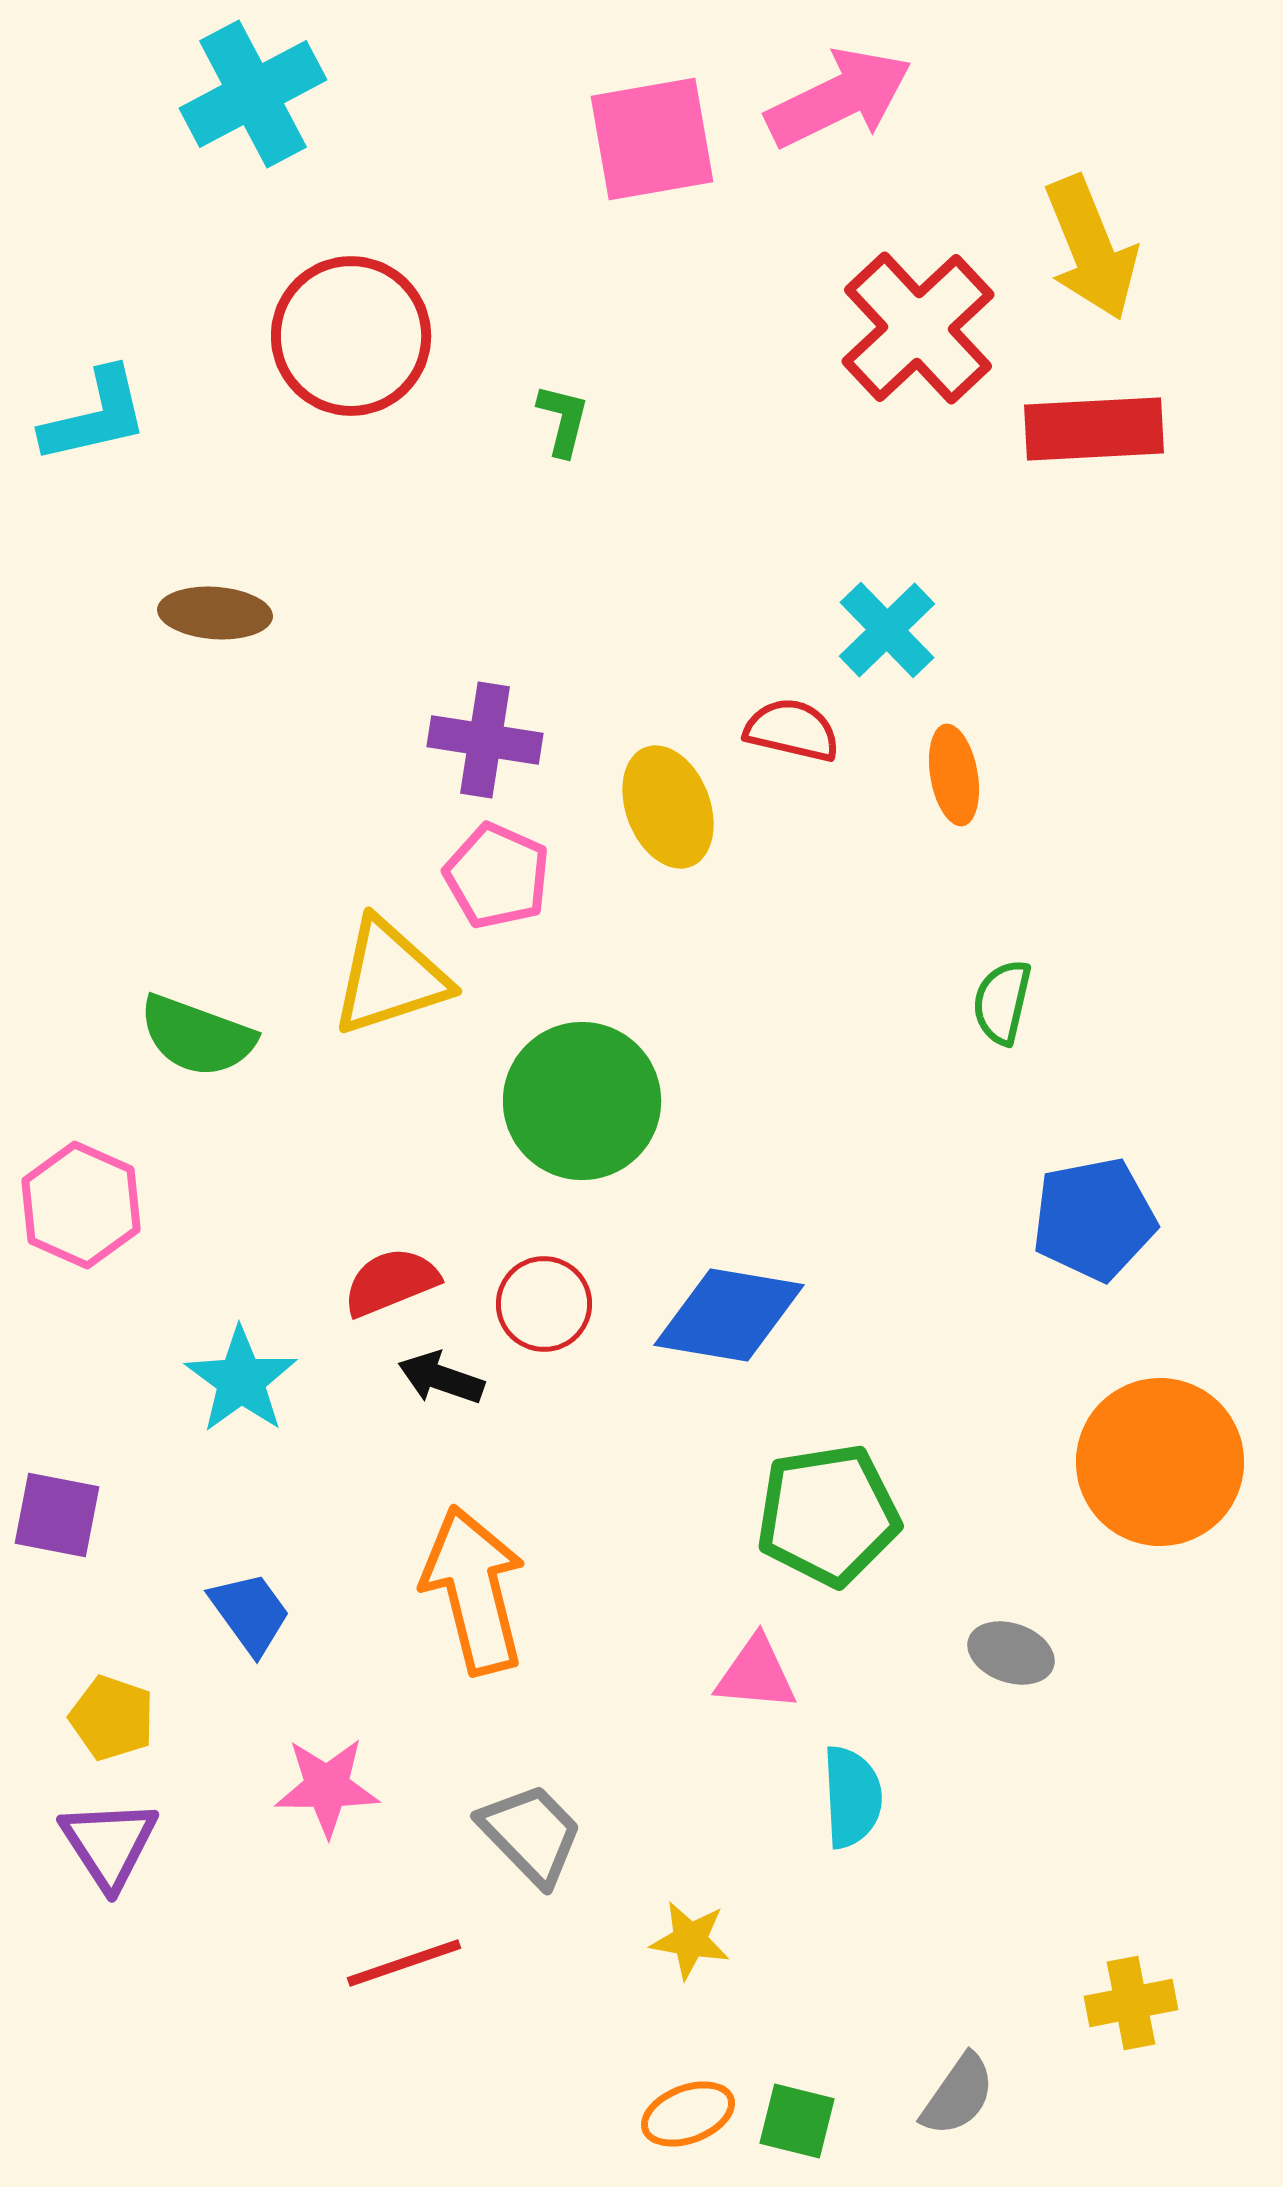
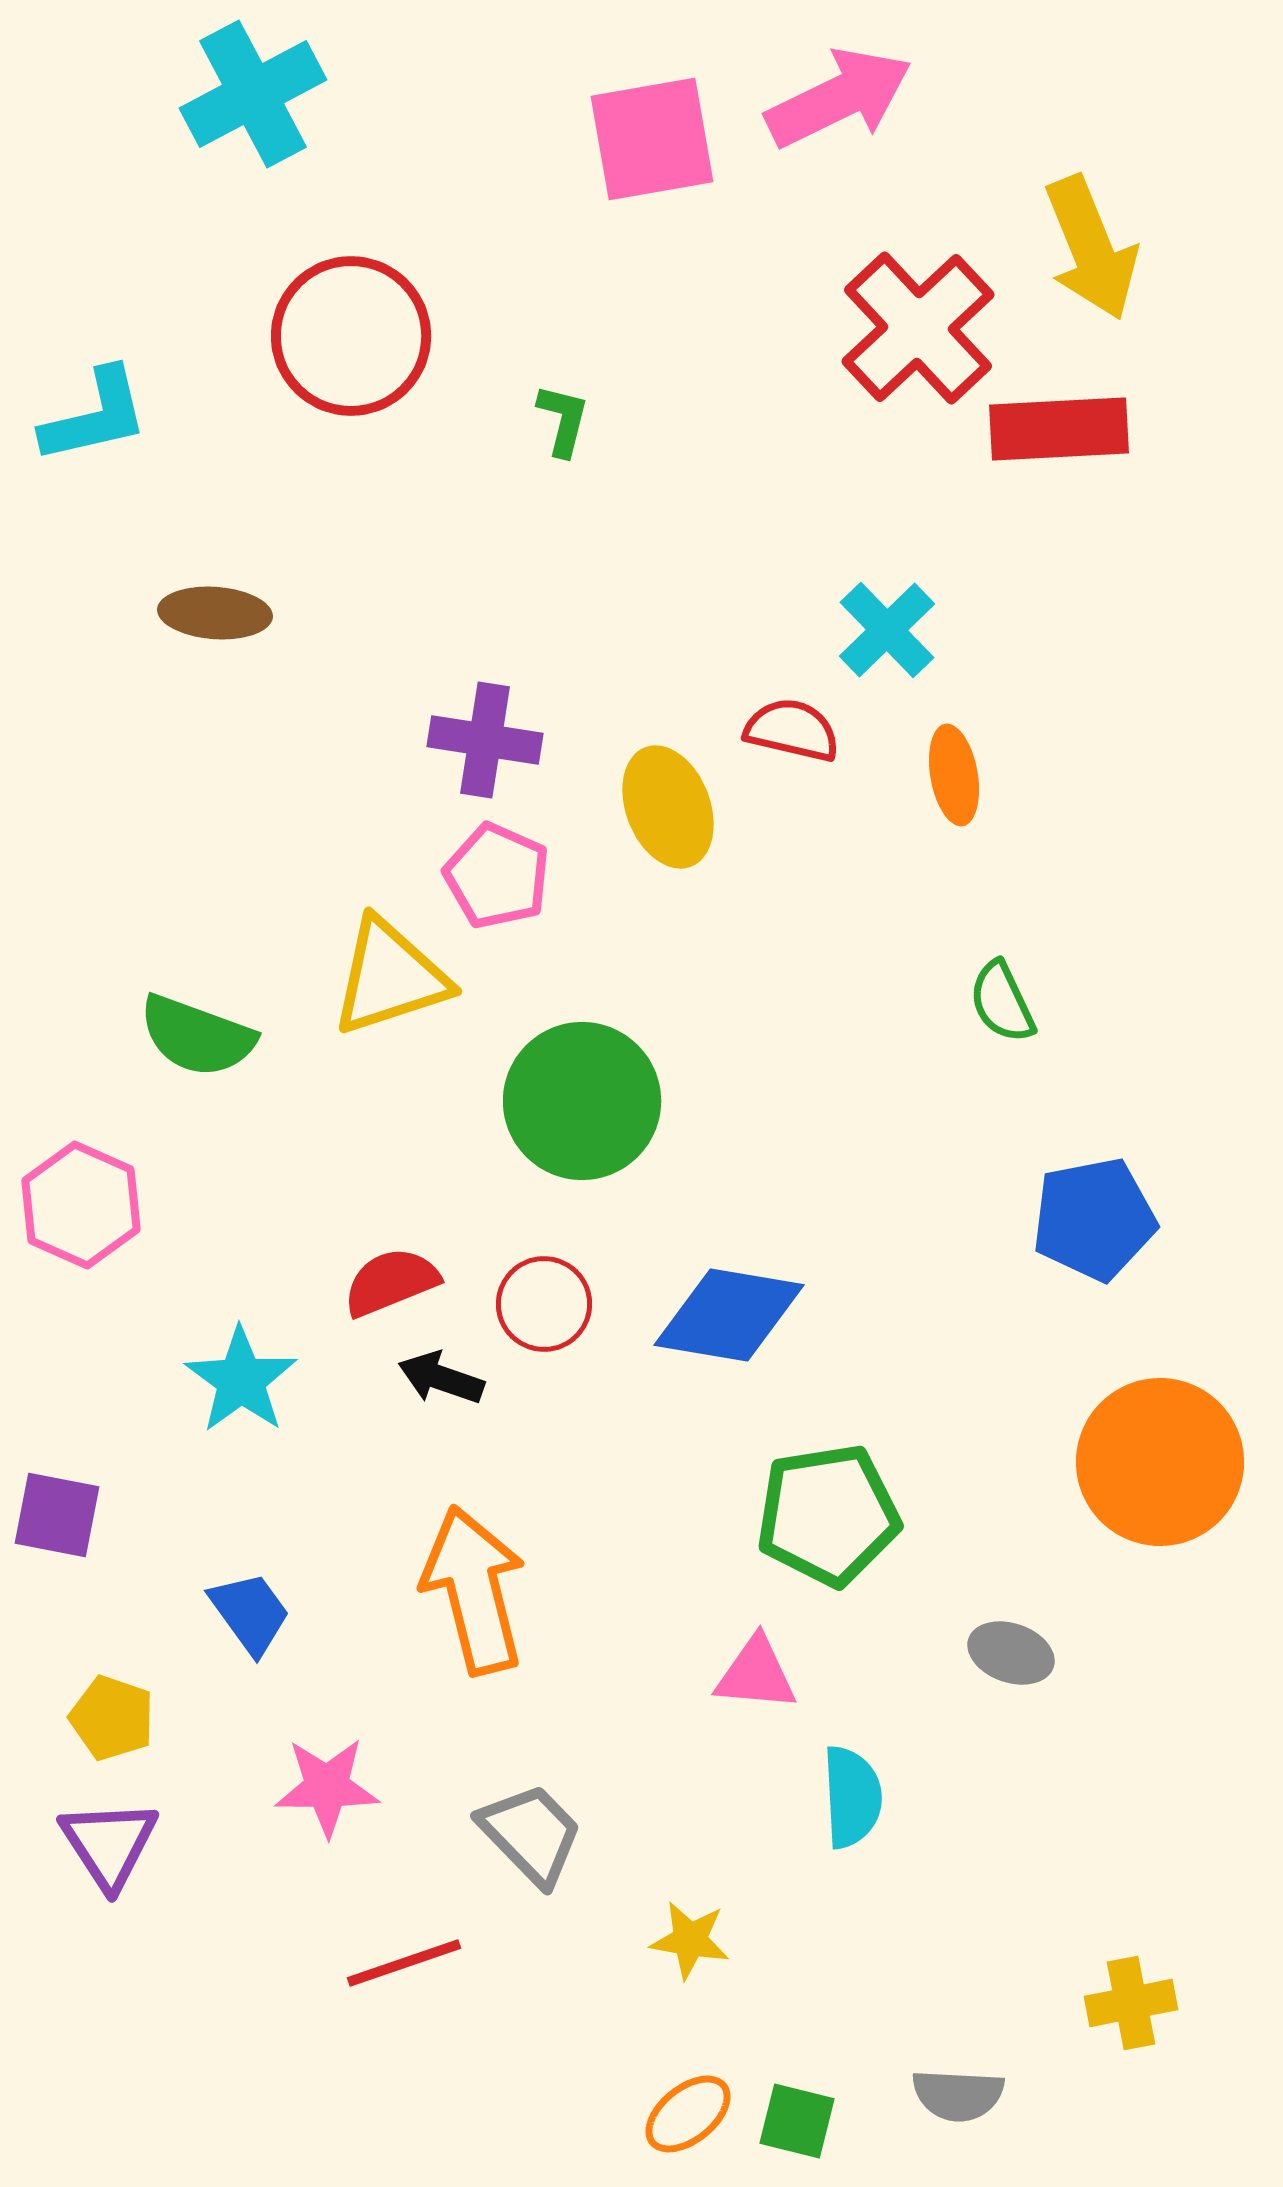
red rectangle at (1094, 429): moved 35 px left
green semicircle at (1002, 1002): rotated 38 degrees counterclockwise
gray semicircle at (958, 2095): rotated 58 degrees clockwise
orange ellipse at (688, 2114): rotated 18 degrees counterclockwise
